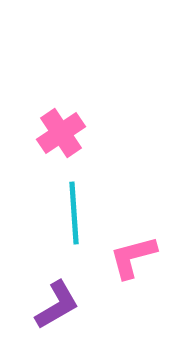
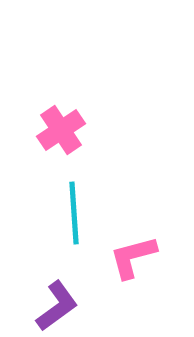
pink cross: moved 3 px up
purple L-shape: moved 1 px down; rotated 6 degrees counterclockwise
